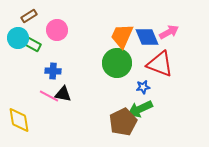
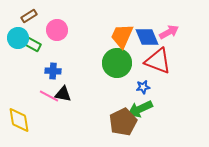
red triangle: moved 2 px left, 3 px up
